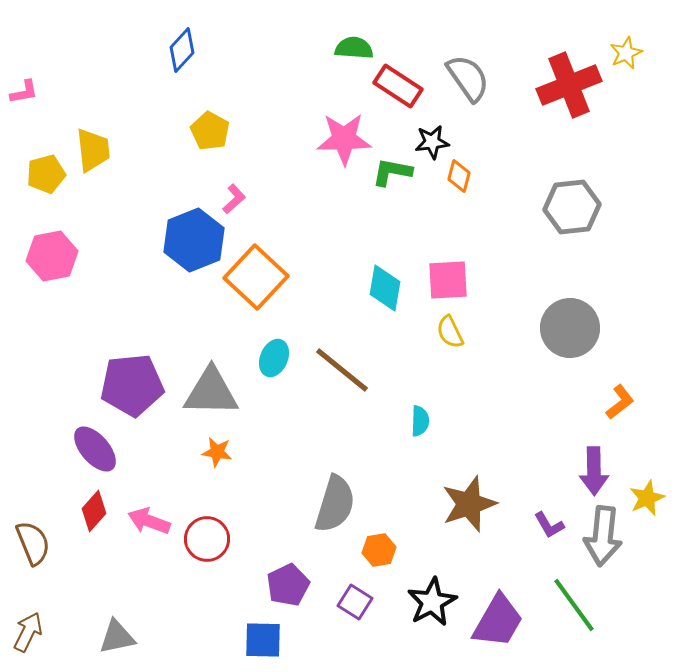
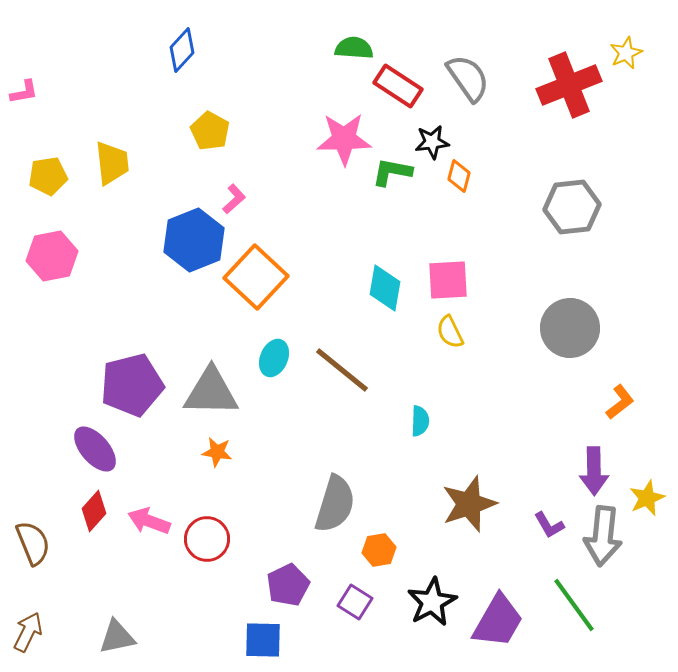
yellow trapezoid at (93, 150): moved 19 px right, 13 px down
yellow pentagon at (46, 174): moved 2 px right, 2 px down; rotated 6 degrees clockwise
purple pentagon at (132, 385): rotated 8 degrees counterclockwise
